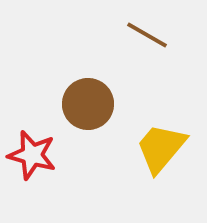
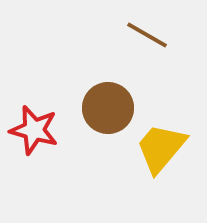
brown circle: moved 20 px right, 4 px down
red star: moved 2 px right, 25 px up
